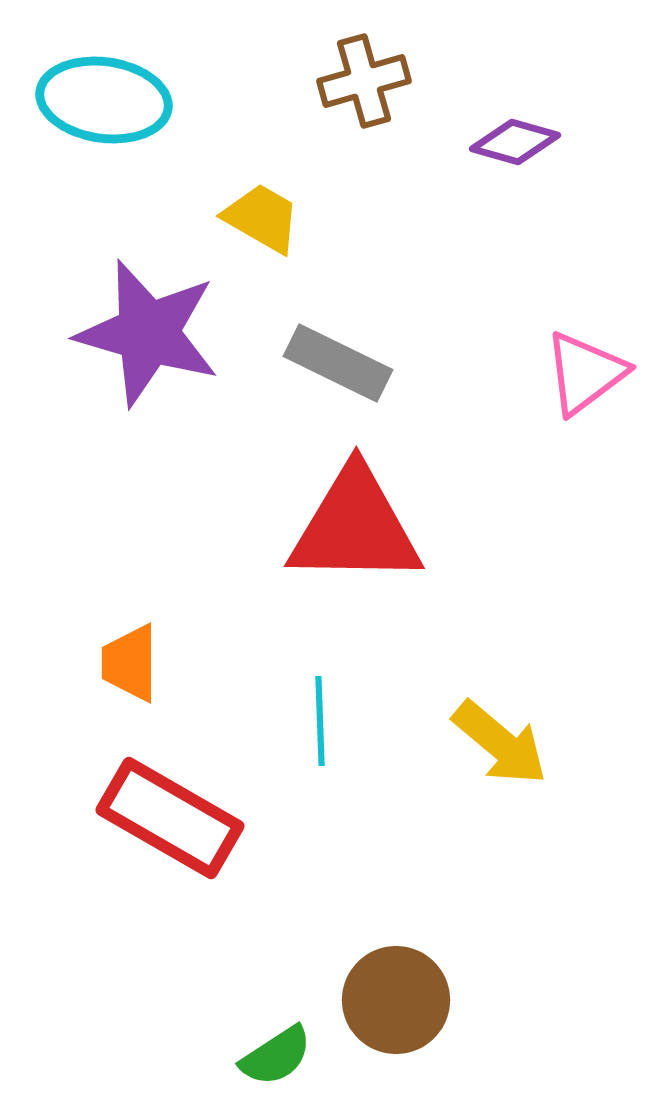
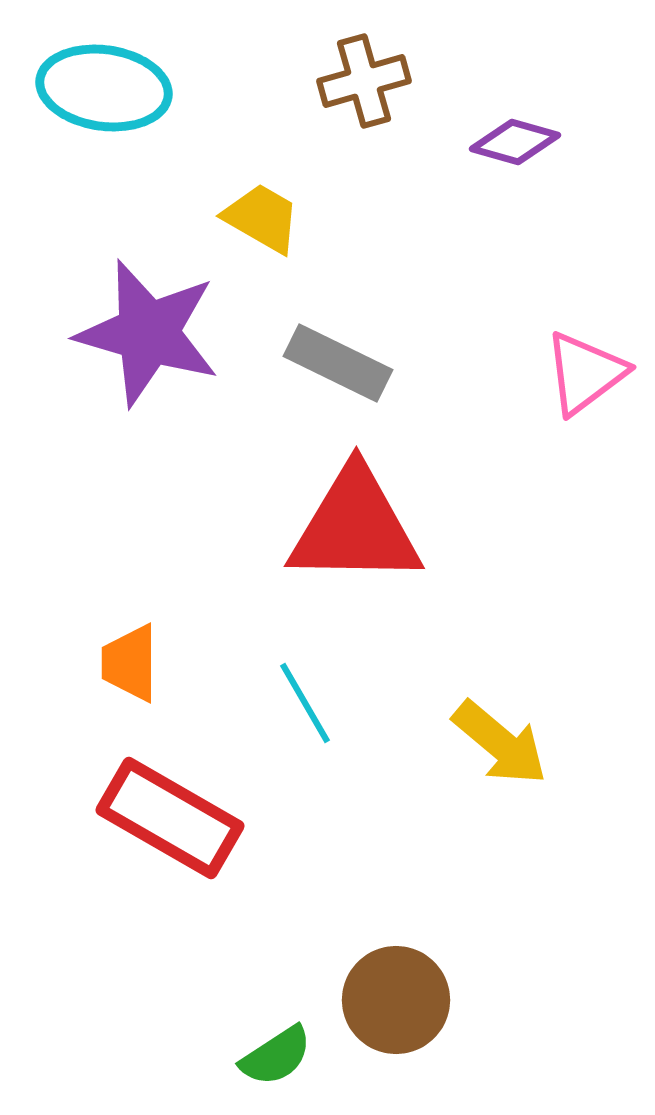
cyan ellipse: moved 12 px up
cyan line: moved 15 px left, 18 px up; rotated 28 degrees counterclockwise
